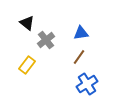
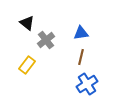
brown line: moved 2 px right; rotated 21 degrees counterclockwise
